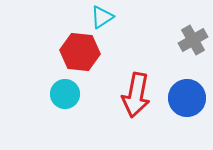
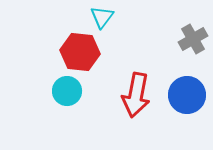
cyan triangle: rotated 20 degrees counterclockwise
gray cross: moved 1 px up
cyan circle: moved 2 px right, 3 px up
blue circle: moved 3 px up
